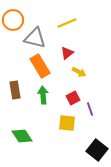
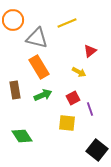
gray triangle: moved 2 px right
red triangle: moved 23 px right, 2 px up
orange rectangle: moved 1 px left, 1 px down
green arrow: rotated 72 degrees clockwise
